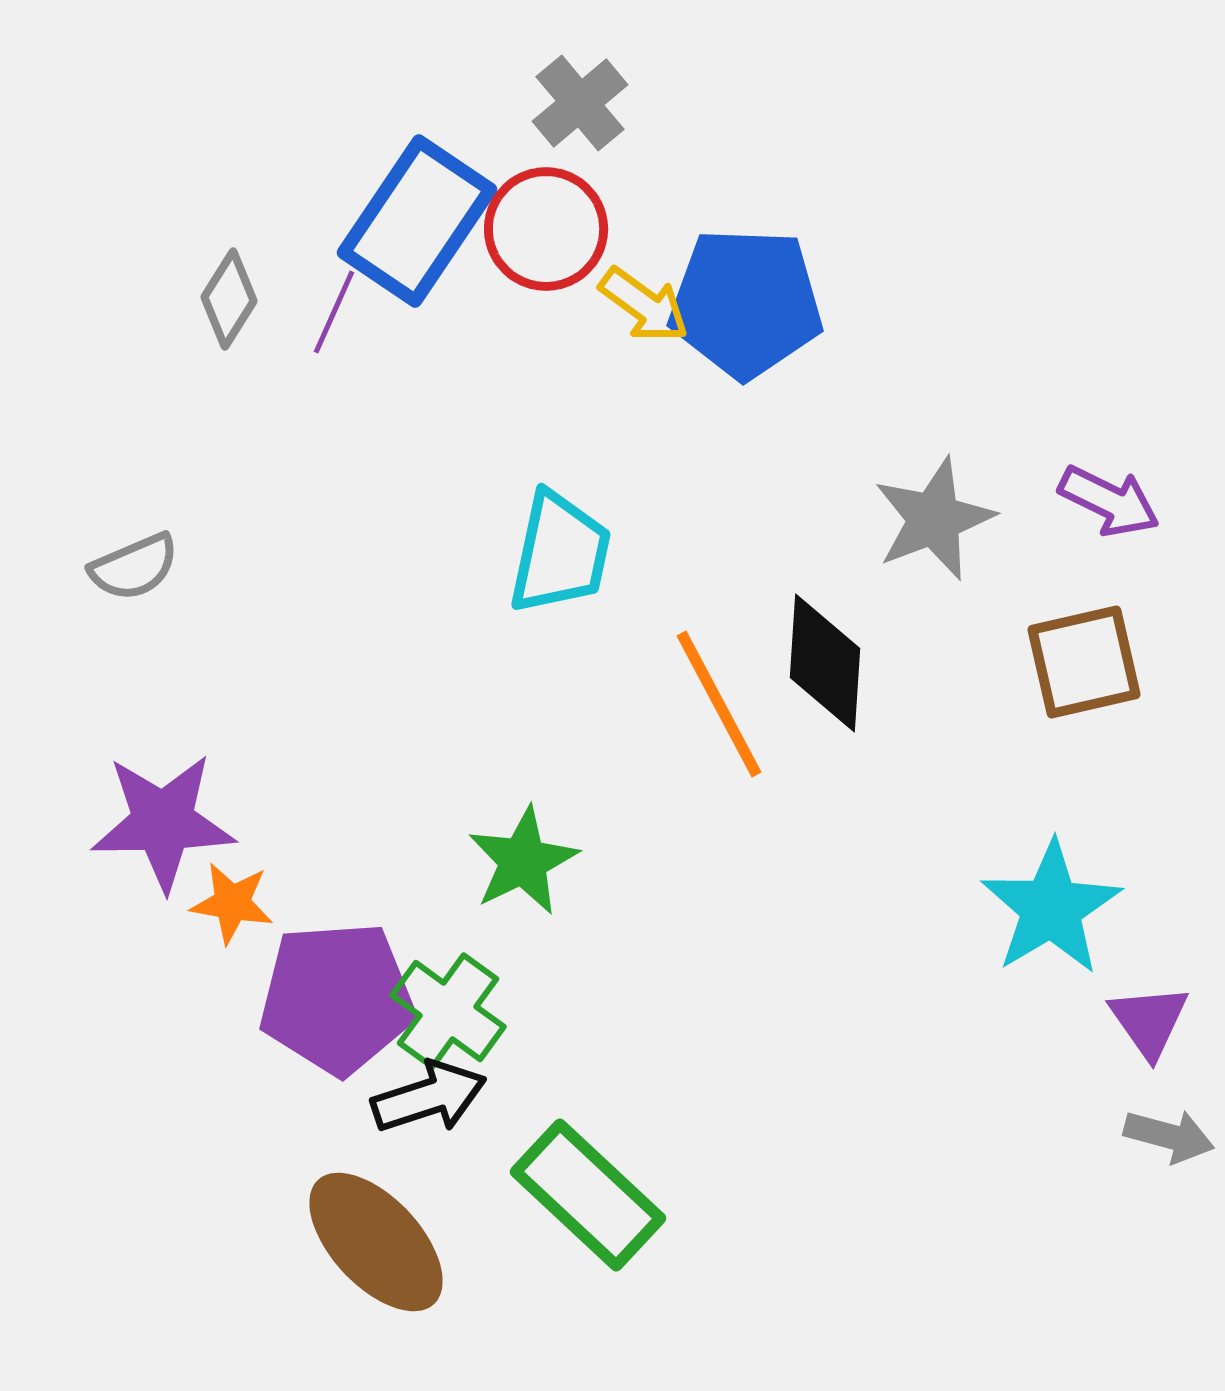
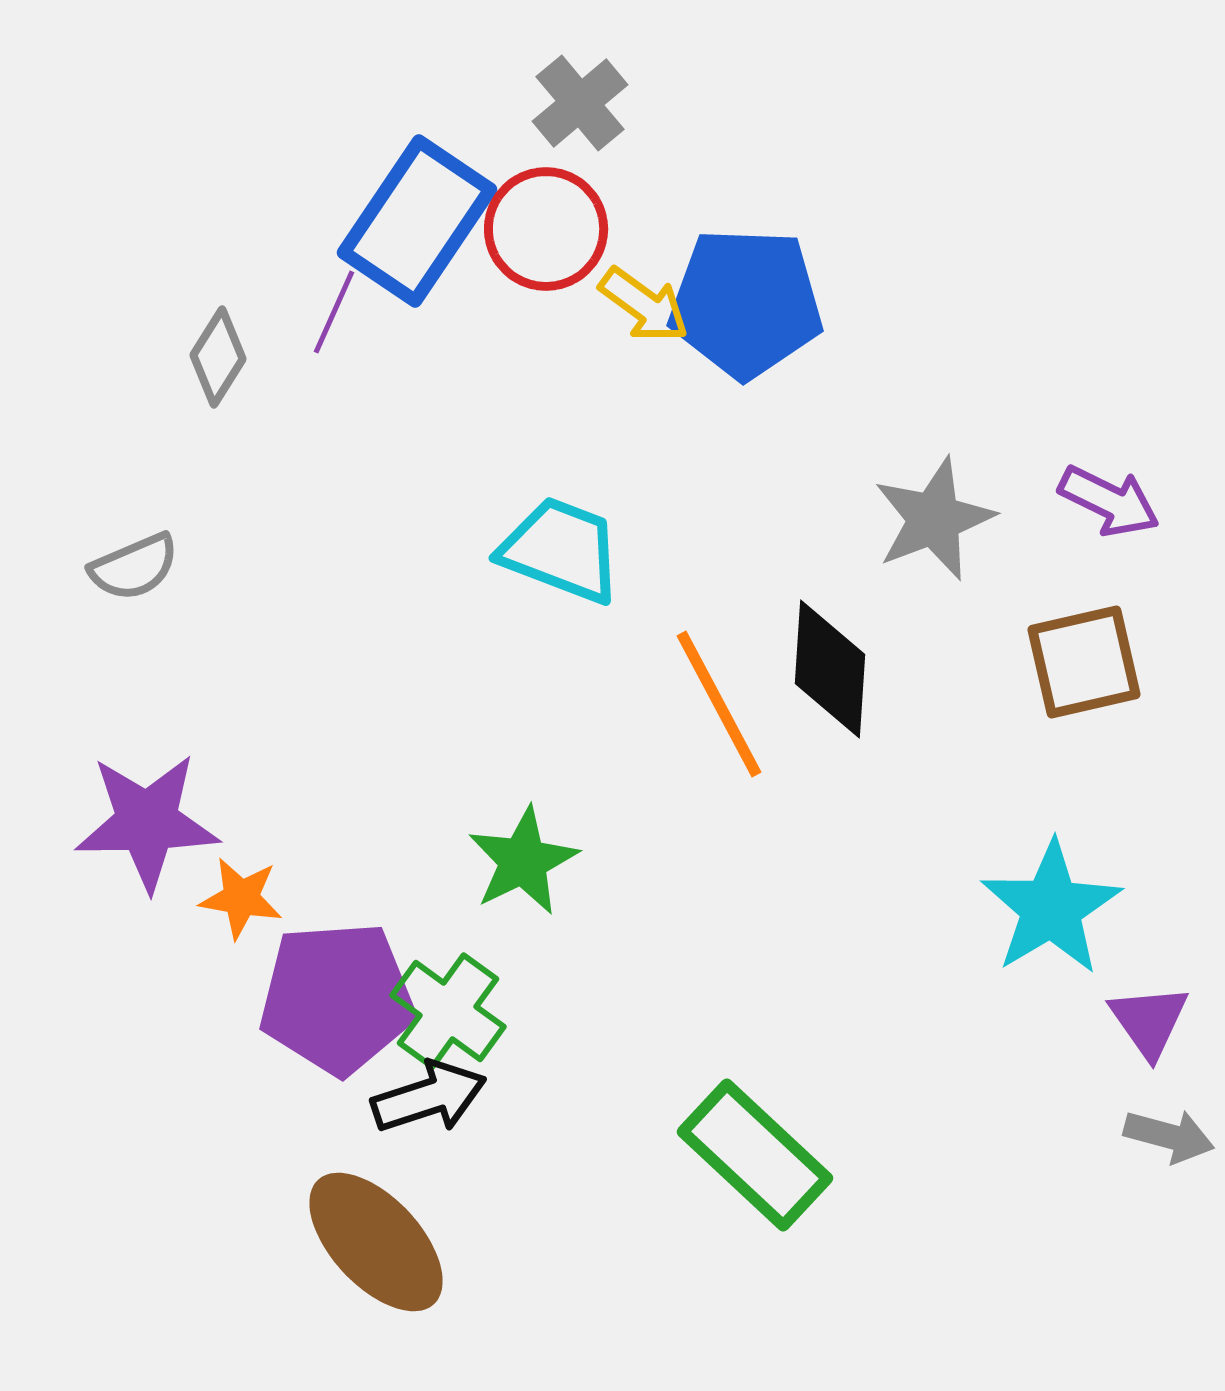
gray diamond: moved 11 px left, 58 px down
cyan trapezoid: moved 1 px right, 3 px up; rotated 81 degrees counterclockwise
black diamond: moved 5 px right, 6 px down
purple star: moved 16 px left
orange star: moved 9 px right, 5 px up
green rectangle: moved 167 px right, 40 px up
